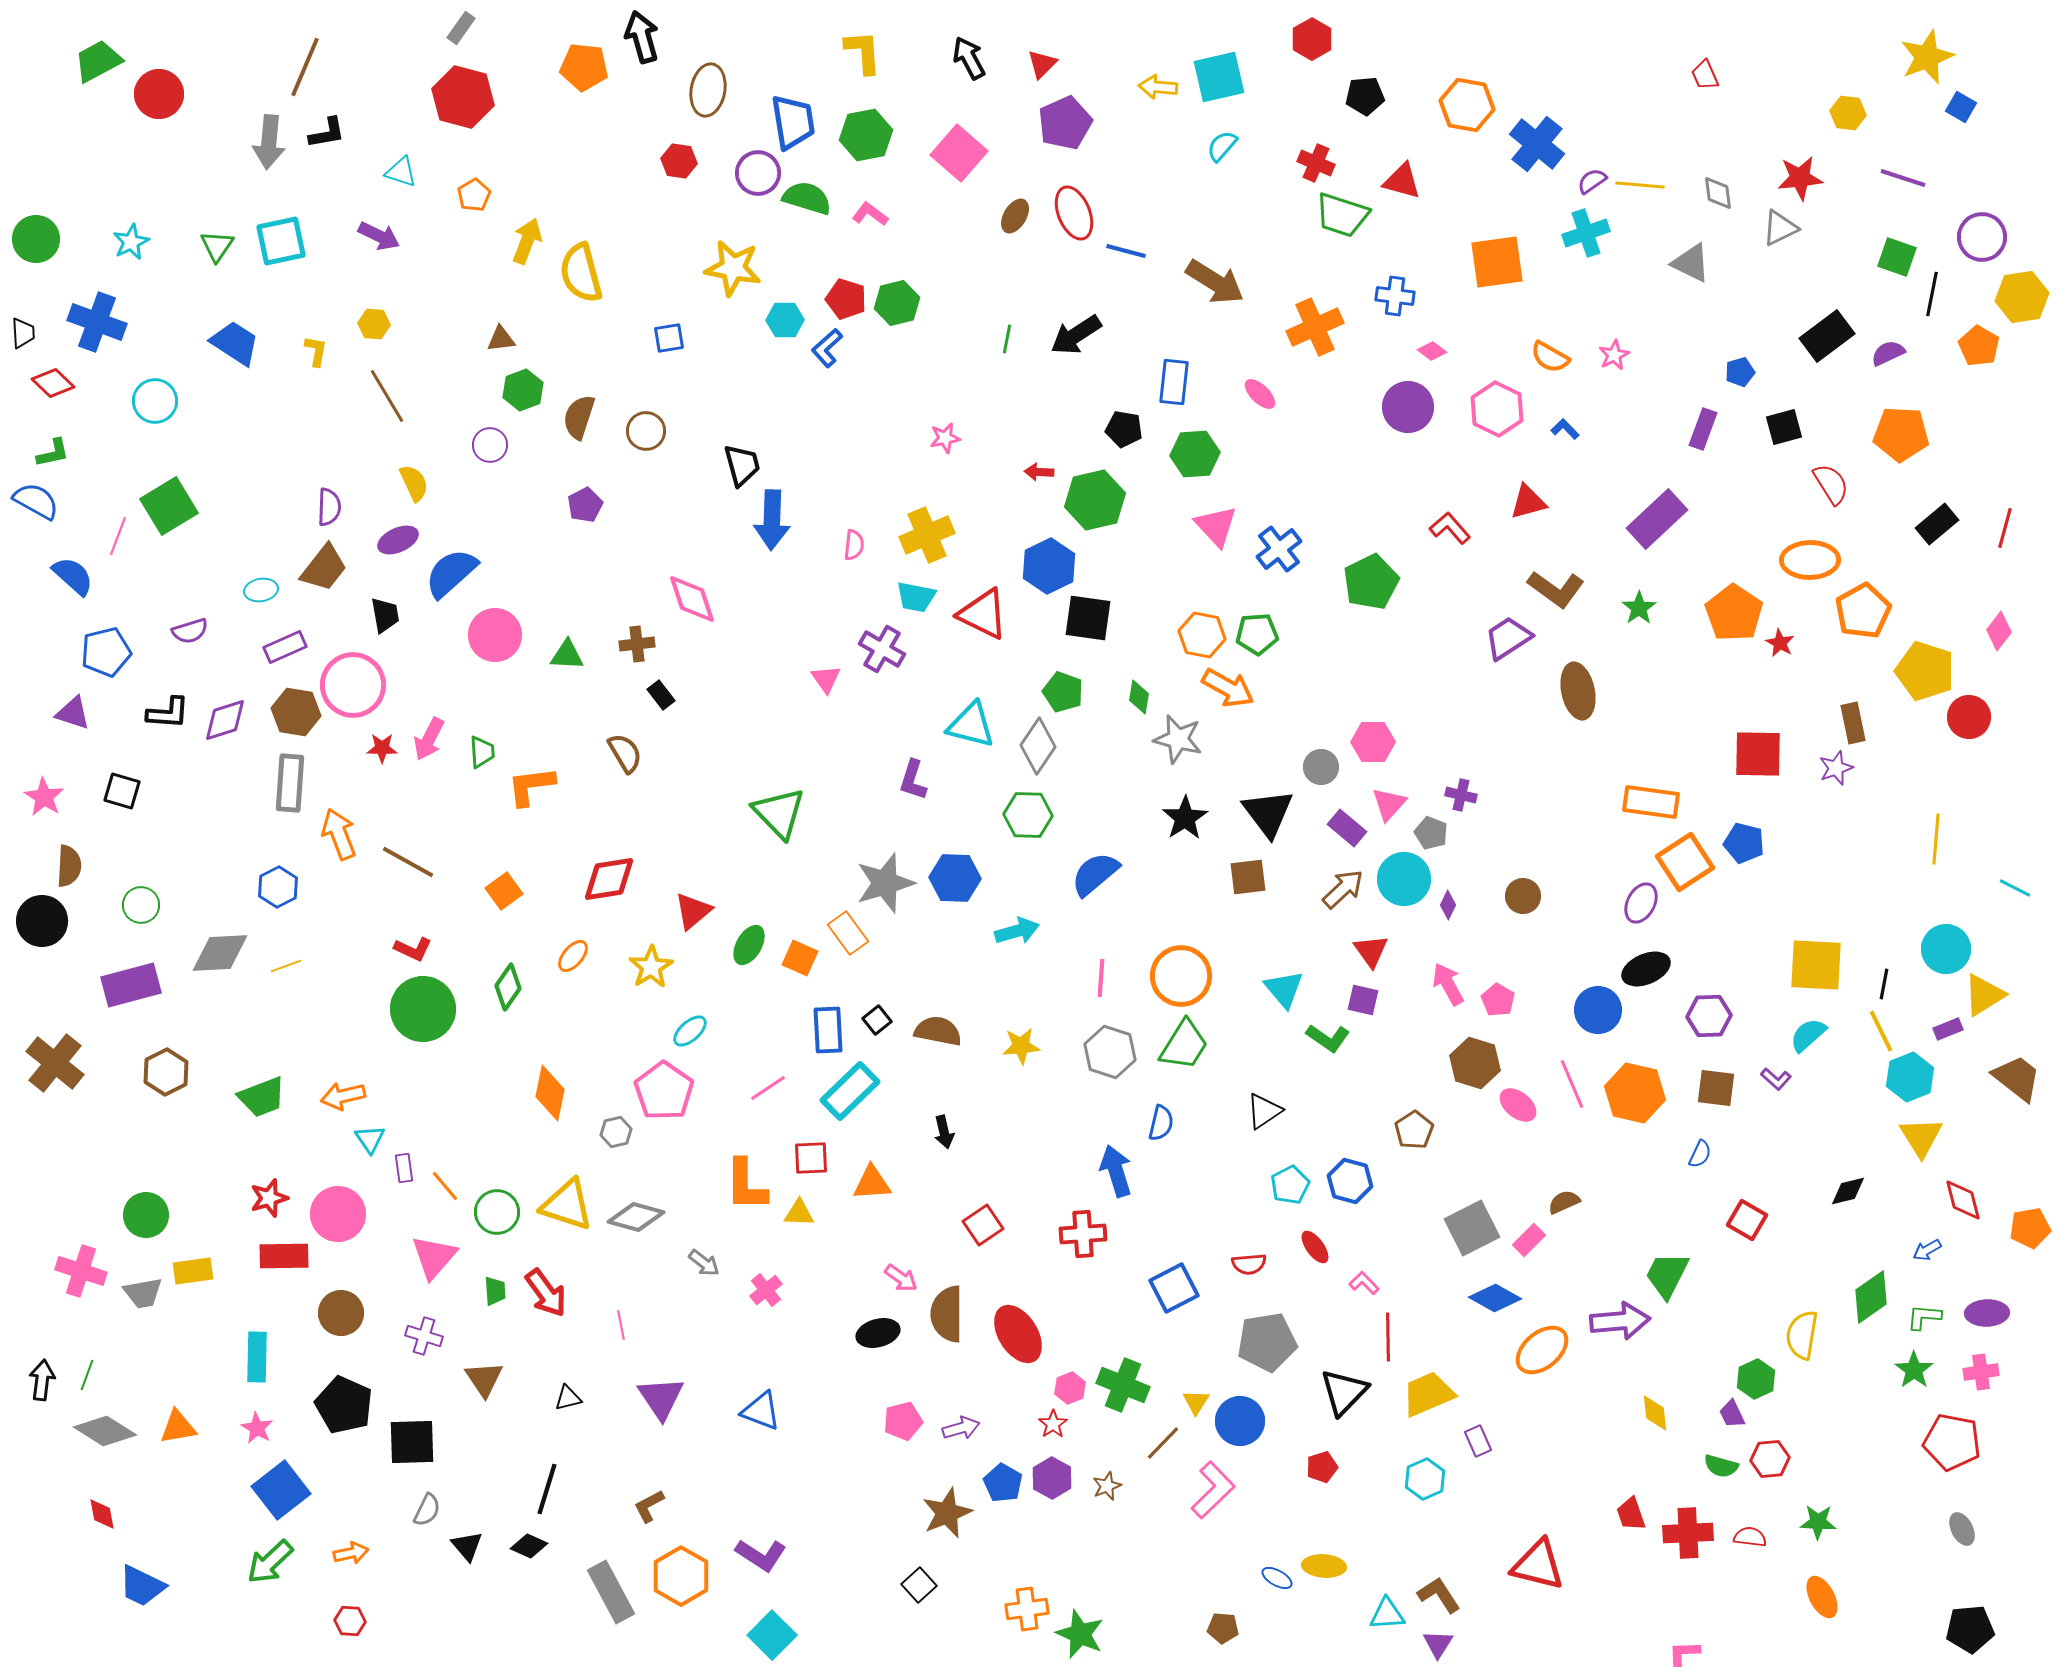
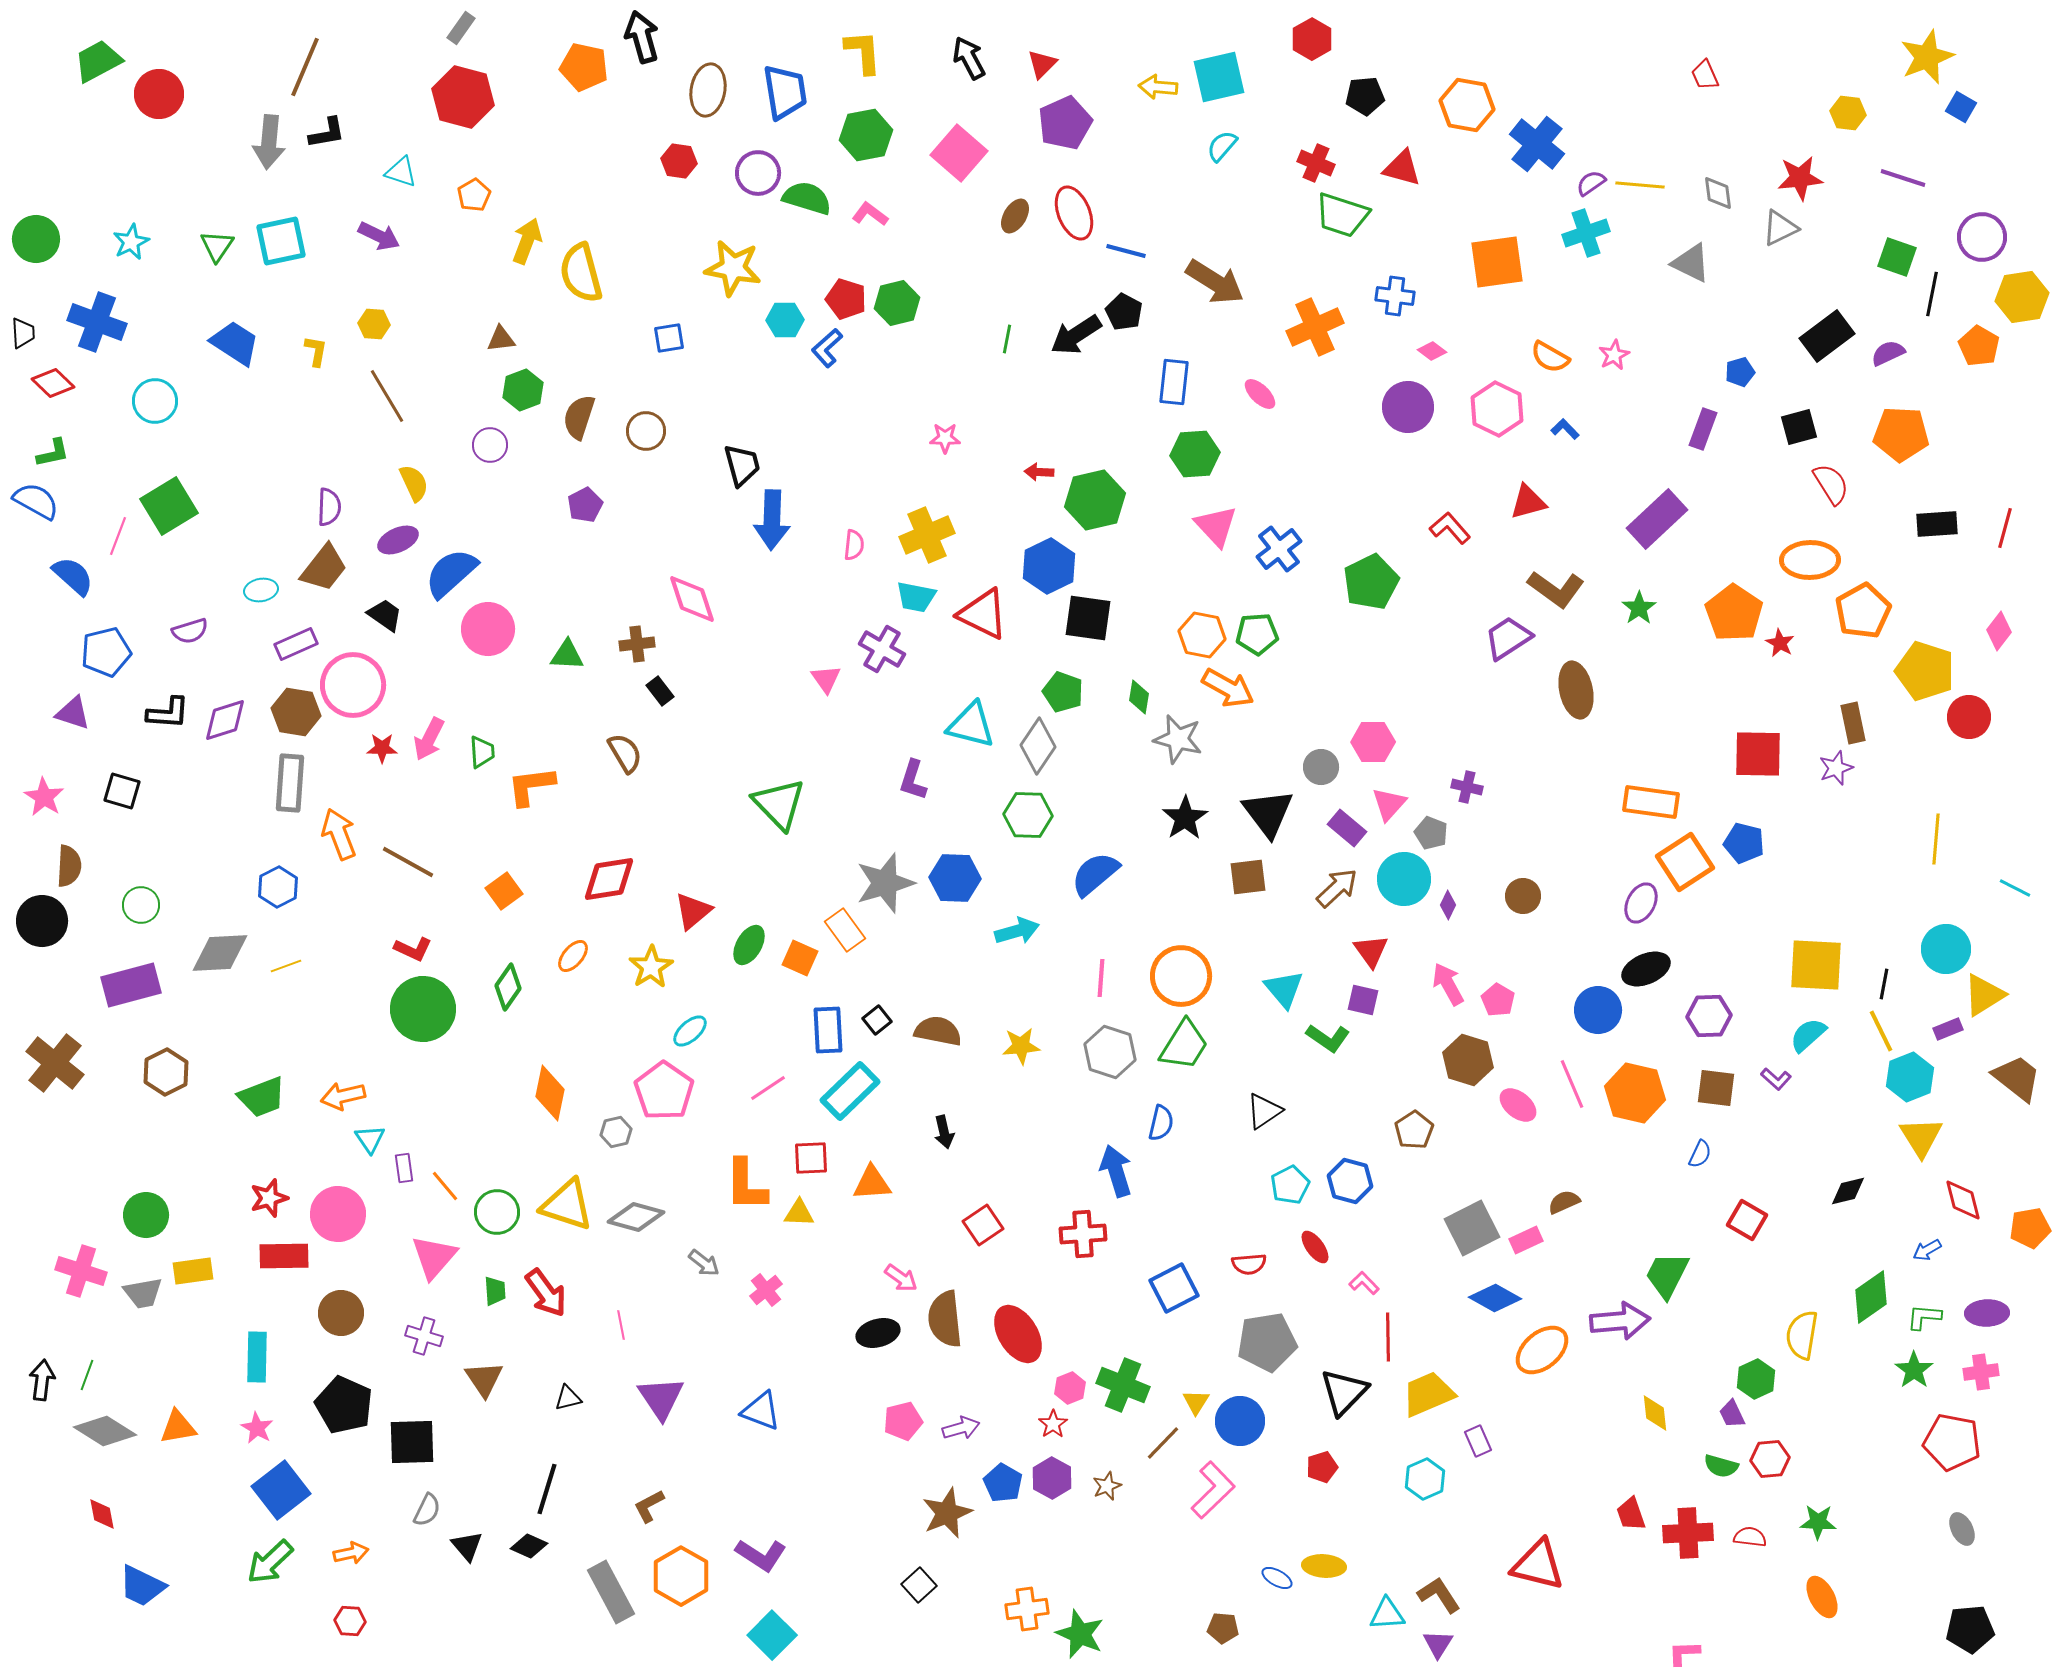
orange pentagon at (584, 67): rotated 6 degrees clockwise
blue trapezoid at (793, 122): moved 8 px left, 30 px up
red triangle at (1402, 181): moved 13 px up
purple semicircle at (1592, 181): moved 1 px left, 2 px down
black square at (1784, 427): moved 15 px right
black pentagon at (1124, 429): moved 117 px up; rotated 18 degrees clockwise
pink star at (945, 438): rotated 12 degrees clockwise
black rectangle at (1937, 524): rotated 36 degrees clockwise
black trapezoid at (385, 615): rotated 45 degrees counterclockwise
pink circle at (495, 635): moved 7 px left, 6 px up
purple rectangle at (285, 647): moved 11 px right, 3 px up
brown ellipse at (1578, 691): moved 2 px left, 1 px up
black rectangle at (661, 695): moved 1 px left, 4 px up
purple cross at (1461, 795): moved 6 px right, 8 px up
green triangle at (779, 813): moved 9 px up
brown arrow at (1343, 889): moved 6 px left, 1 px up
orange rectangle at (848, 933): moved 3 px left, 3 px up
brown hexagon at (1475, 1063): moved 7 px left, 3 px up
pink rectangle at (1529, 1240): moved 3 px left; rotated 20 degrees clockwise
brown semicircle at (947, 1314): moved 2 px left, 5 px down; rotated 6 degrees counterclockwise
